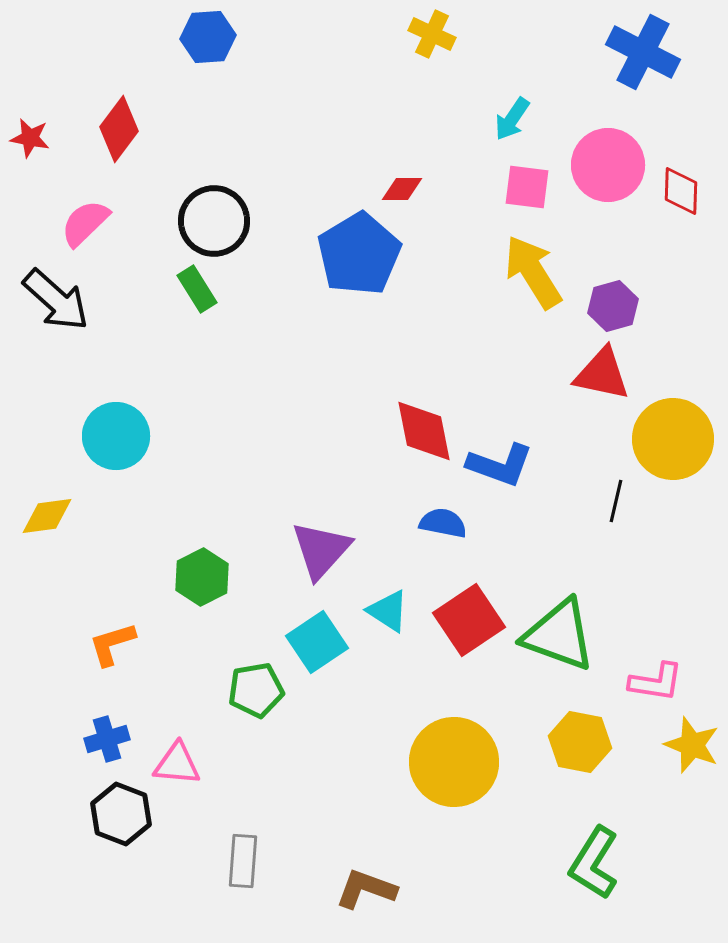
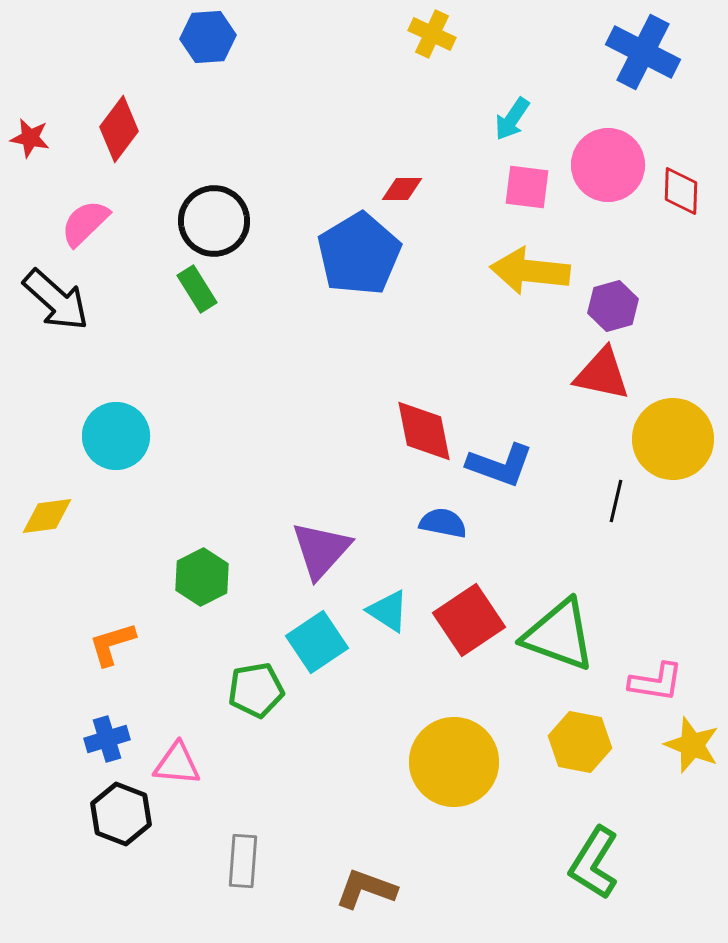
yellow arrow at (533, 272): moved 3 px left, 1 px up; rotated 52 degrees counterclockwise
